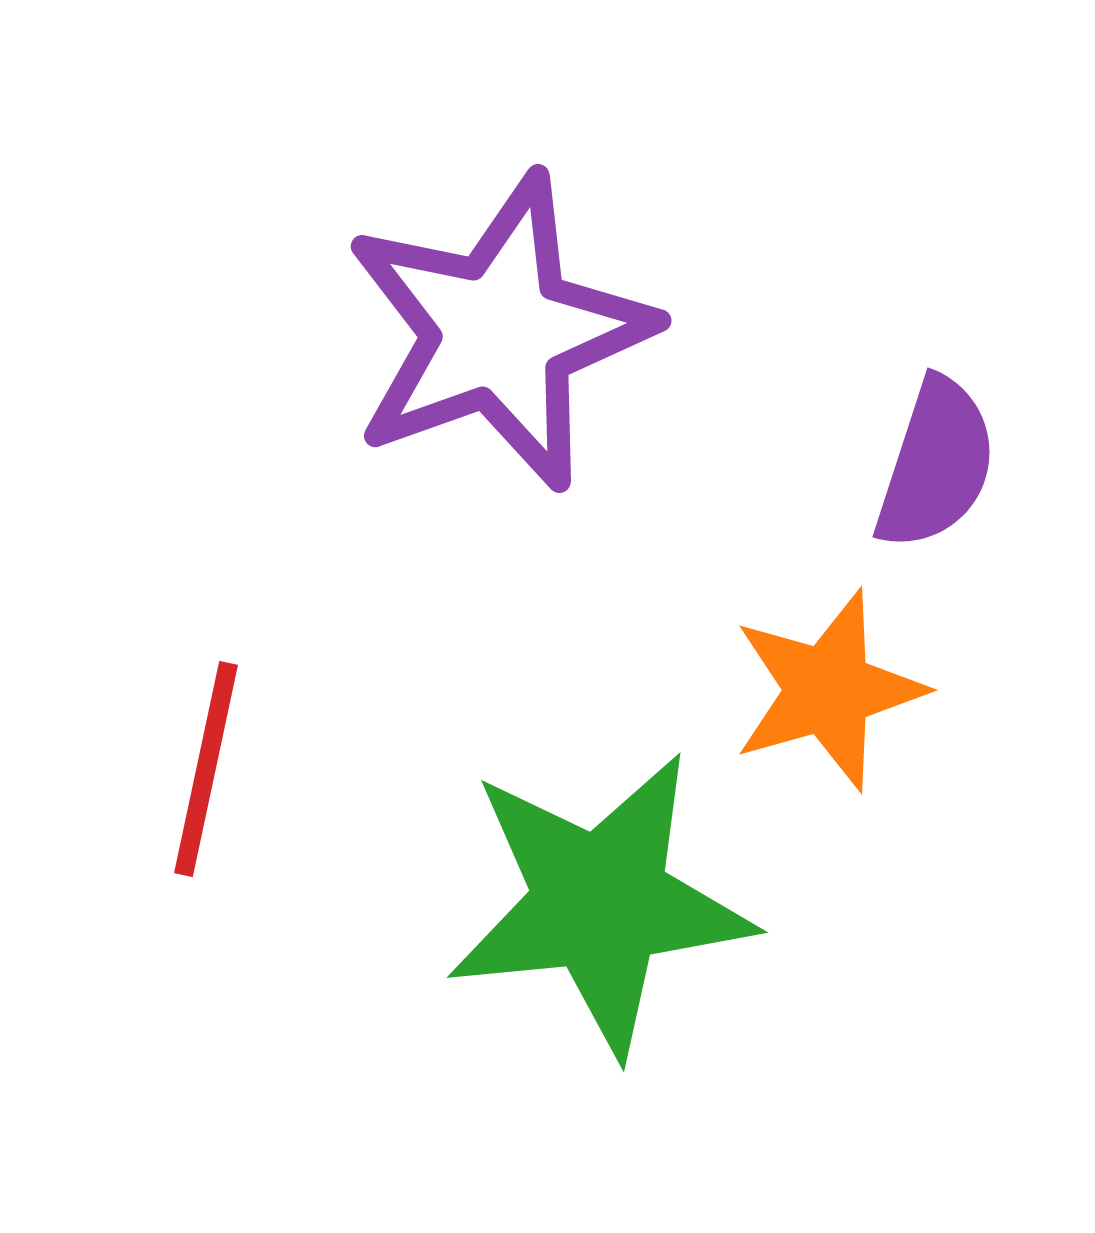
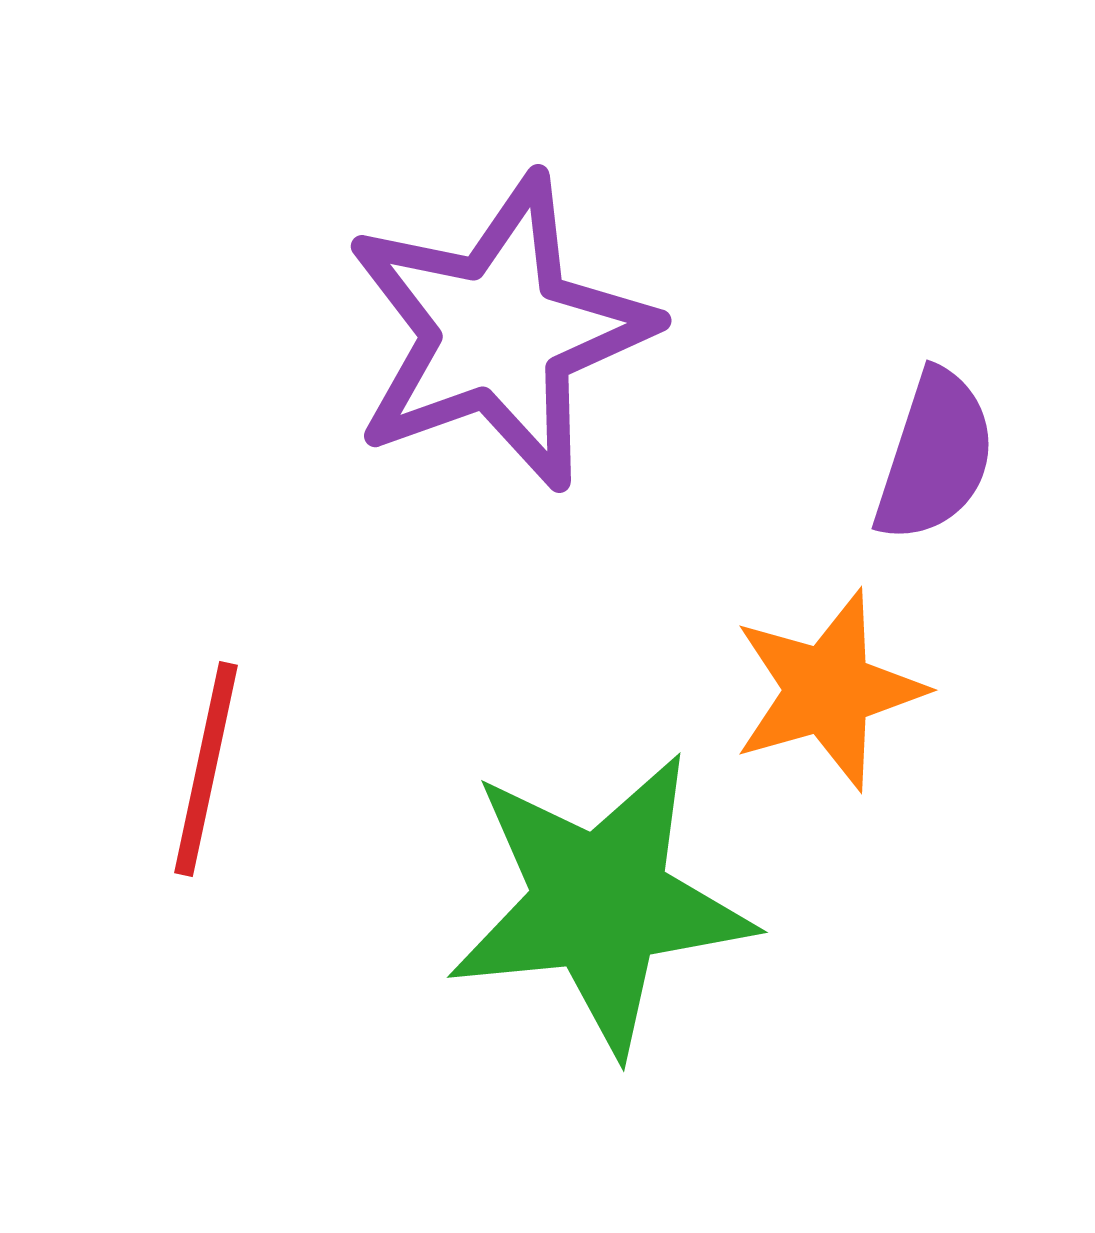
purple semicircle: moved 1 px left, 8 px up
